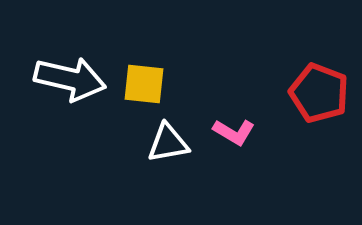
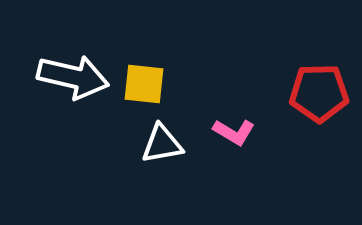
white arrow: moved 3 px right, 2 px up
red pentagon: rotated 22 degrees counterclockwise
white triangle: moved 6 px left, 1 px down
